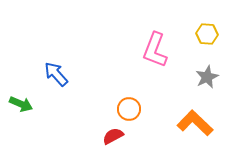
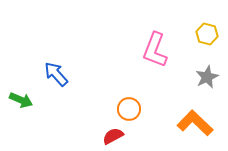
yellow hexagon: rotated 10 degrees clockwise
green arrow: moved 4 px up
